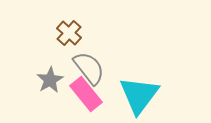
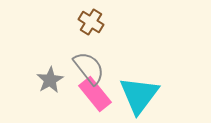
brown cross: moved 22 px right, 11 px up; rotated 10 degrees counterclockwise
pink rectangle: moved 9 px right
